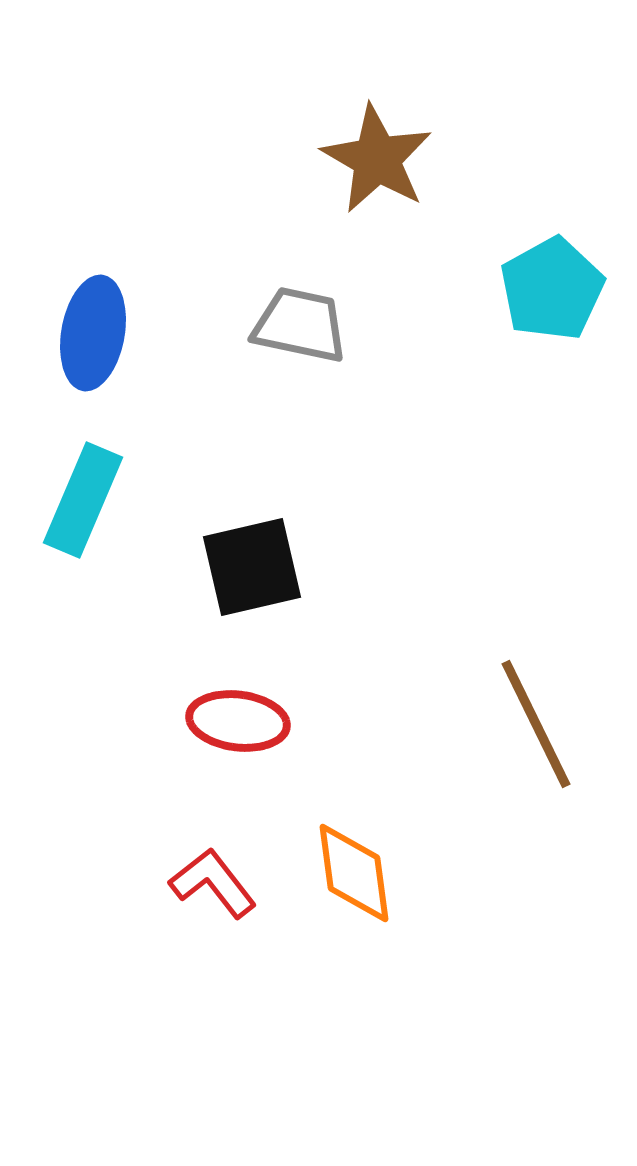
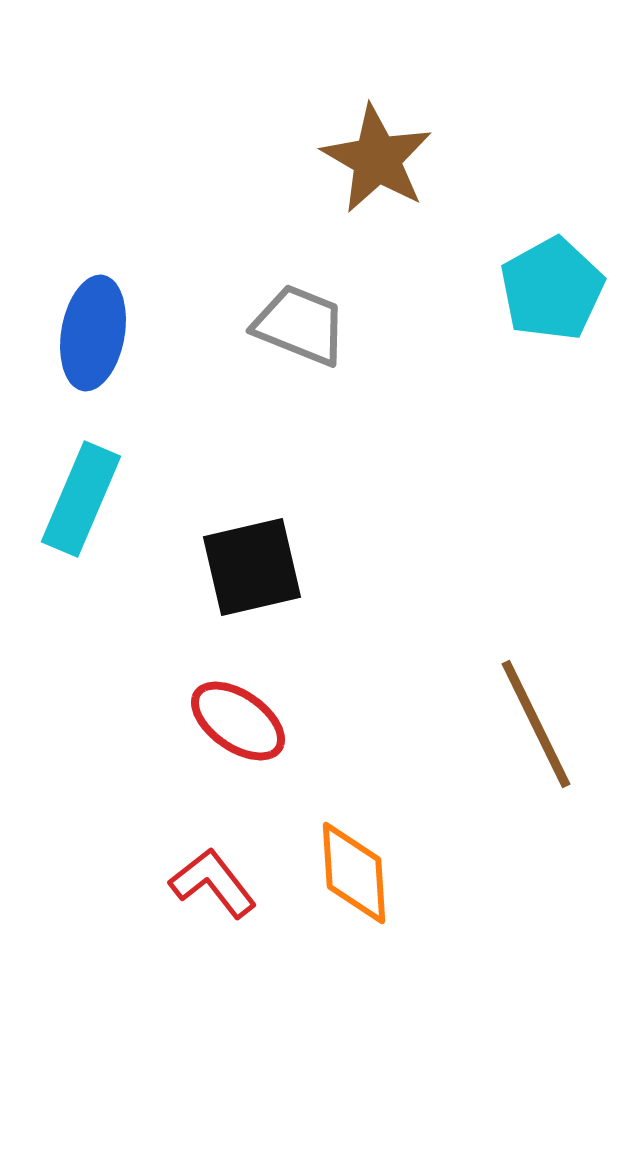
gray trapezoid: rotated 10 degrees clockwise
cyan rectangle: moved 2 px left, 1 px up
red ellipse: rotated 28 degrees clockwise
orange diamond: rotated 4 degrees clockwise
